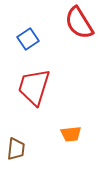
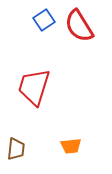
red semicircle: moved 3 px down
blue square: moved 16 px right, 19 px up
orange trapezoid: moved 12 px down
